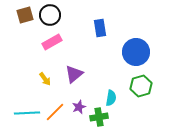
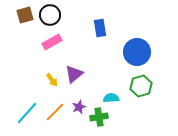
blue circle: moved 1 px right
yellow arrow: moved 7 px right, 1 px down
cyan semicircle: rotated 105 degrees counterclockwise
cyan line: rotated 45 degrees counterclockwise
